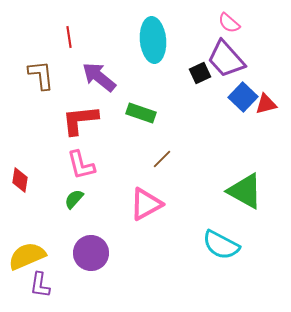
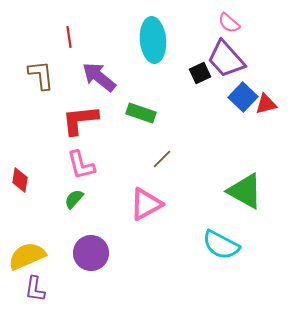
purple L-shape: moved 5 px left, 4 px down
